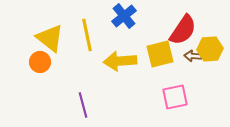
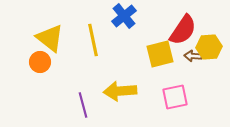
yellow line: moved 6 px right, 5 px down
yellow hexagon: moved 1 px left, 2 px up
yellow arrow: moved 30 px down
